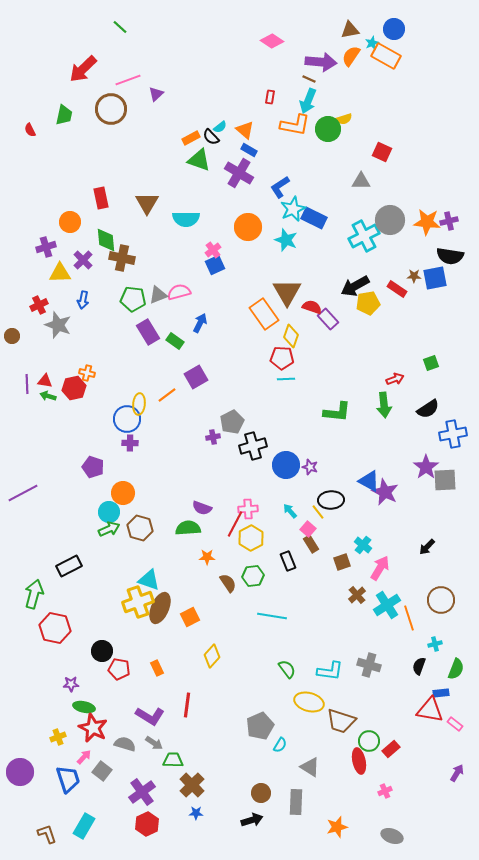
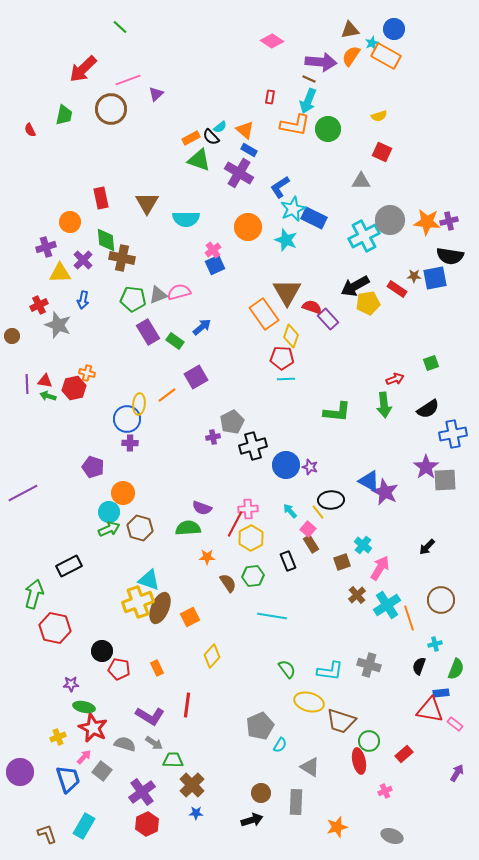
yellow semicircle at (344, 119): moved 35 px right, 3 px up
blue arrow at (200, 323): moved 2 px right, 4 px down; rotated 24 degrees clockwise
red rectangle at (391, 749): moved 13 px right, 5 px down
